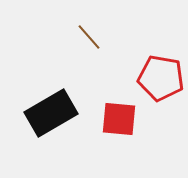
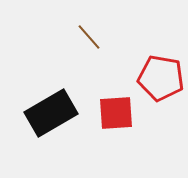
red square: moved 3 px left, 6 px up; rotated 9 degrees counterclockwise
